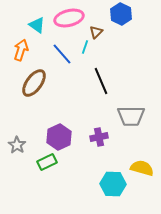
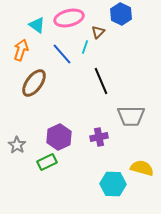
brown triangle: moved 2 px right
